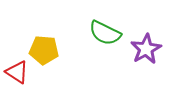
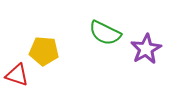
yellow pentagon: moved 1 px down
red triangle: moved 3 px down; rotated 15 degrees counterclockwise
